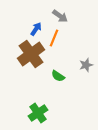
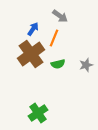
blue arrow: moved 3 px left
green semicircle: moved 12 px up; rotated 48 degrees counterclockwise
